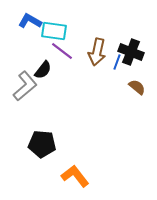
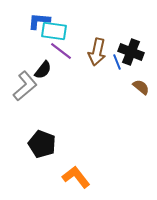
blue L-shape: moved 9 px right; rotated 25 degrees counterclockwise
purple line: moved 1 px left
blue line: rotated 42 degrees counterclockwise
brown semicircle: moved 4 px right
black pentagon: rotated 16 degrees clockwise
orange L-shape: moved 1 px right, 1 px down
